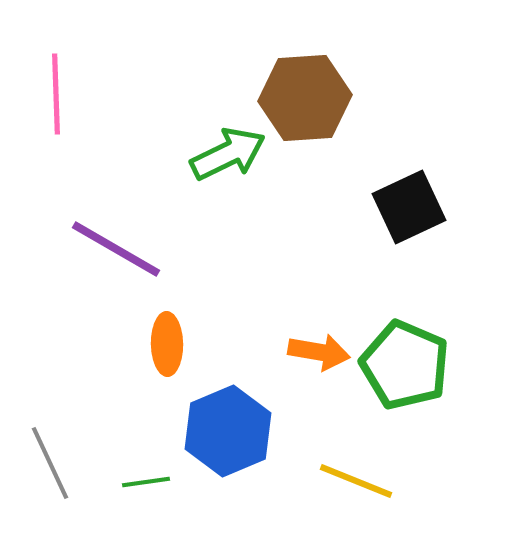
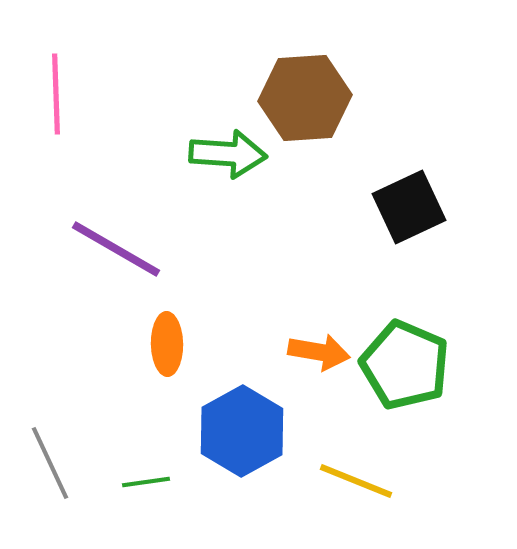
green arrow: rotated 30 degrees clockwise
blue hexagon: moved 14 px right; rotated 6 degrees counterclockwise
